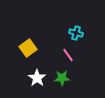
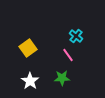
cyan cross: moved 3 px down; rotated 24 degrees clockwise
white star: moved 7 px left, 3 px down
